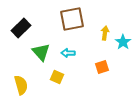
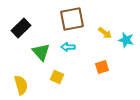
yellow arrow: rotated 120 degrees clockwise
cyan star: moved 3 px right, 2 px up; rotated 21 degrees counterclockwise
cyan arrow: moved 6 px up
